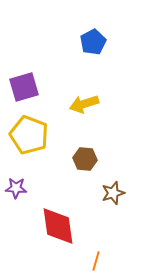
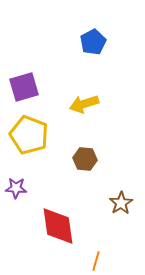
brown star: moved 8 px right, 10 px down; rotated 15 degrees counterclockwise
